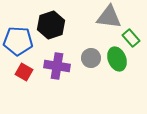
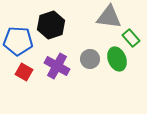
gray circle: moved 1 px left, 1 px down
purple cross: rotated 20 degrees clockwise
